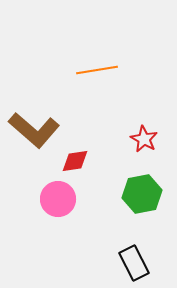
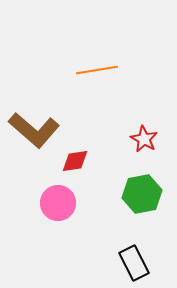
pink circle: moved 4 px down
